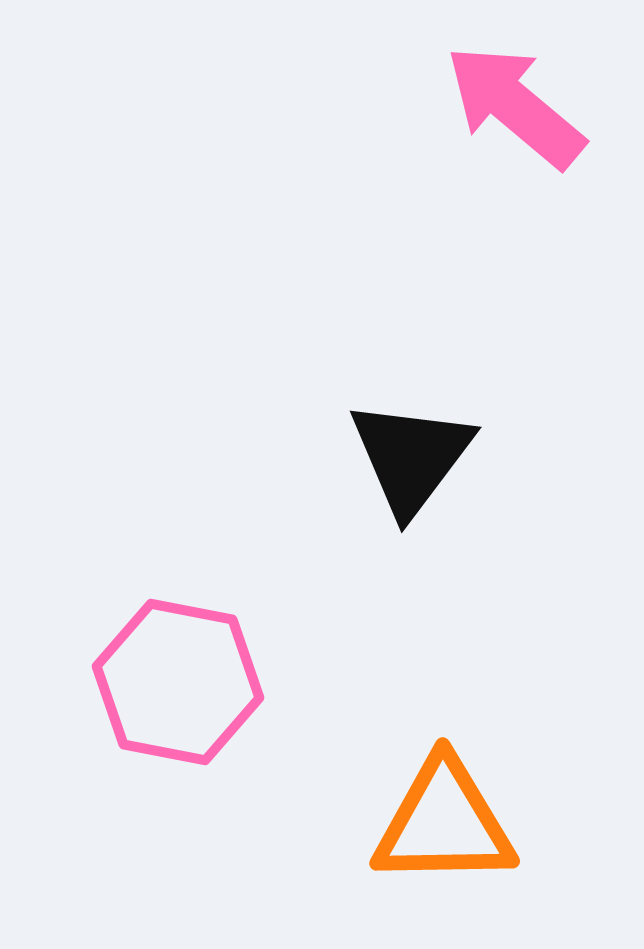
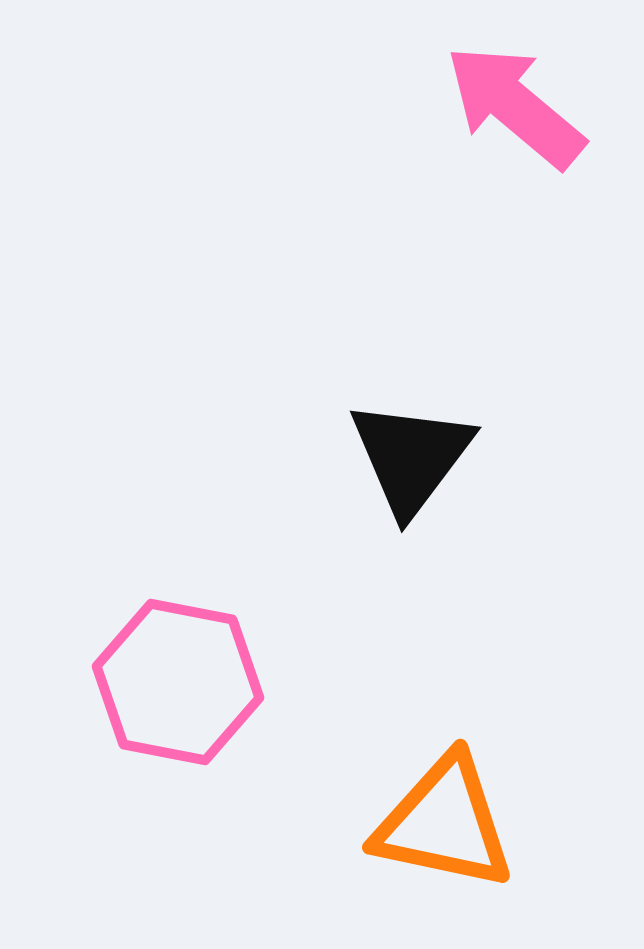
orange triangle: rotated 13 degrees clockwise
